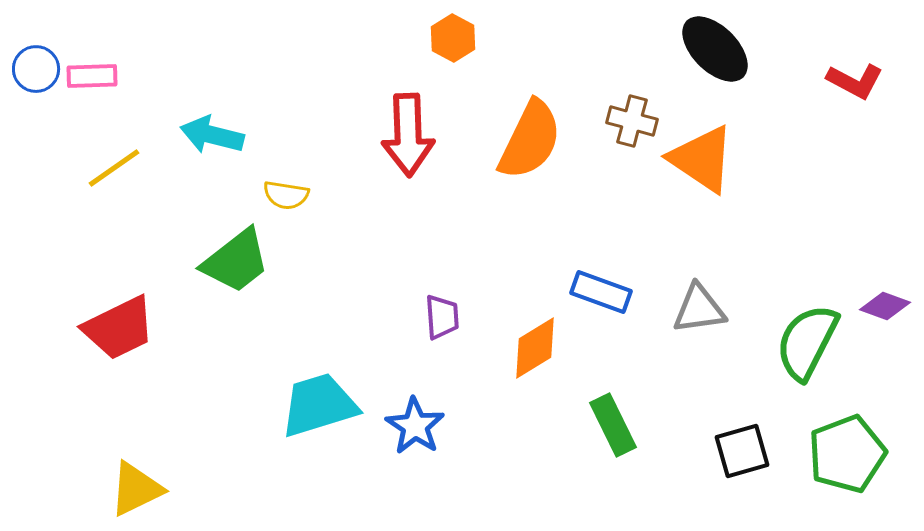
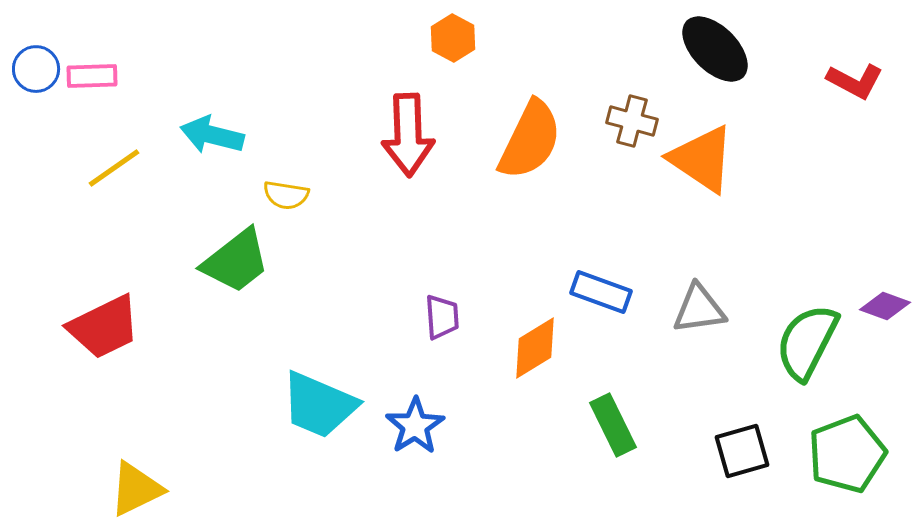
red trapezoid: moved 15 px left, 1 px up
cyan trapezoid: rotated 140 degrees counterclockwise
blue star: rotated 6 degrees clockwise
